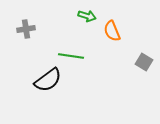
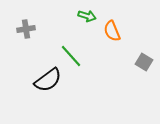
green line: rotated 40 degrees clockwise
